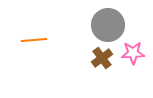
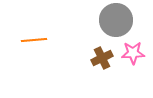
gray circle: moved 8 px right, 5 px up
brown cross: rotated 10 degrees clockwise
